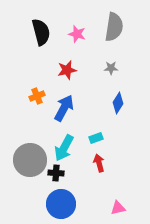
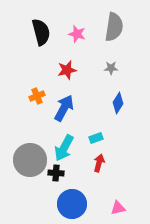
red arrow: rotated 30 degrees clockwise
blue circle: moved 11 px right
